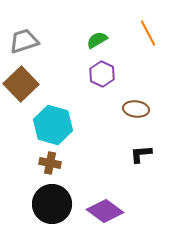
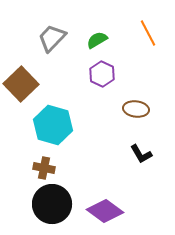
gray trapezoid: moved 28 px right, 3 px up; rotated 28 degrees counterclockwise
black L-shape: rotated 115 degrees counterclockwise
brown cross: moved 6 px left, 5 px down
